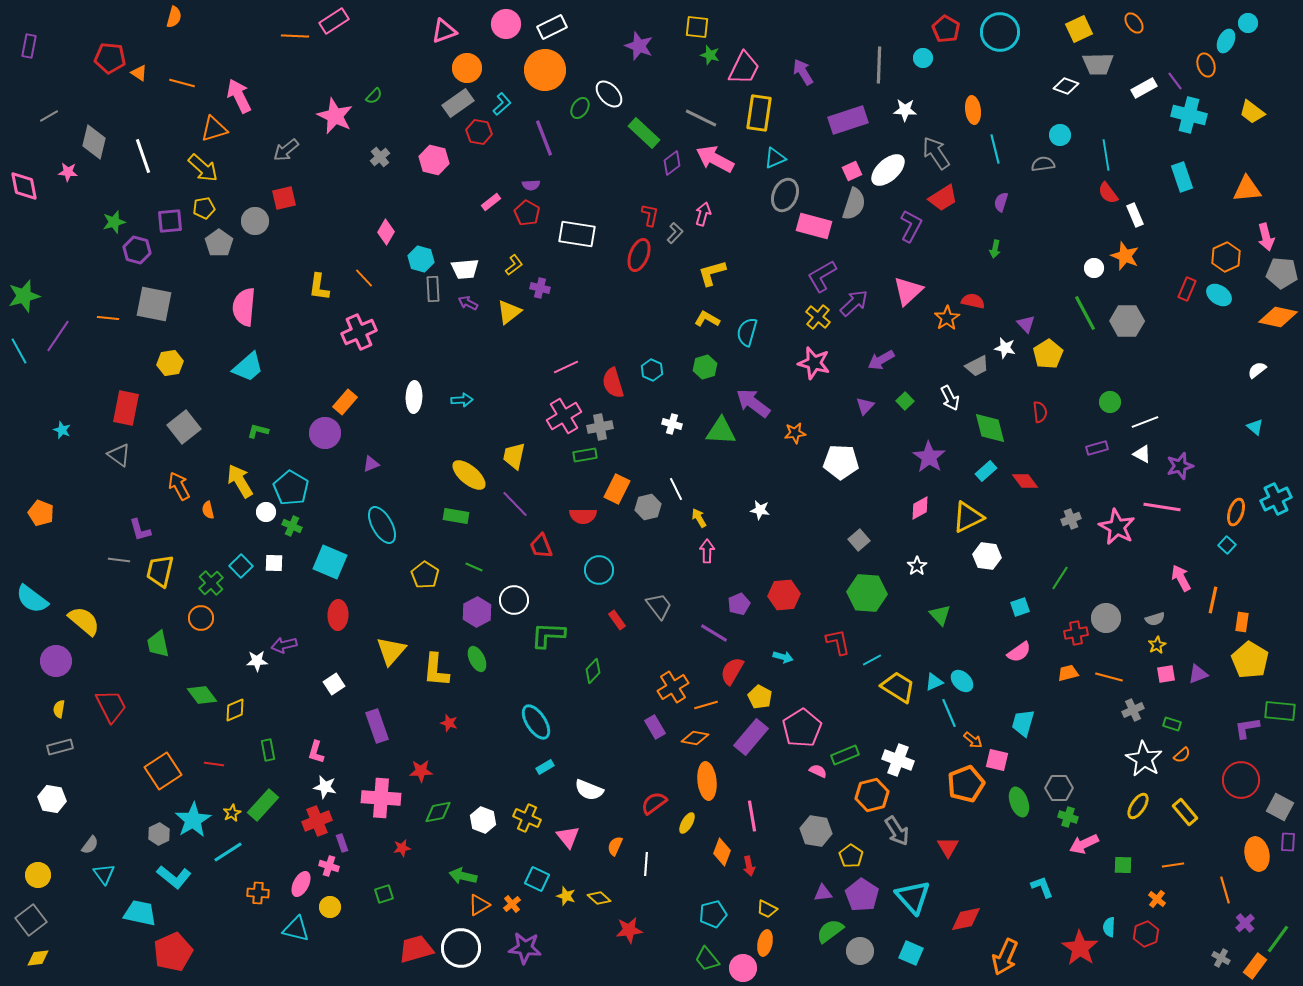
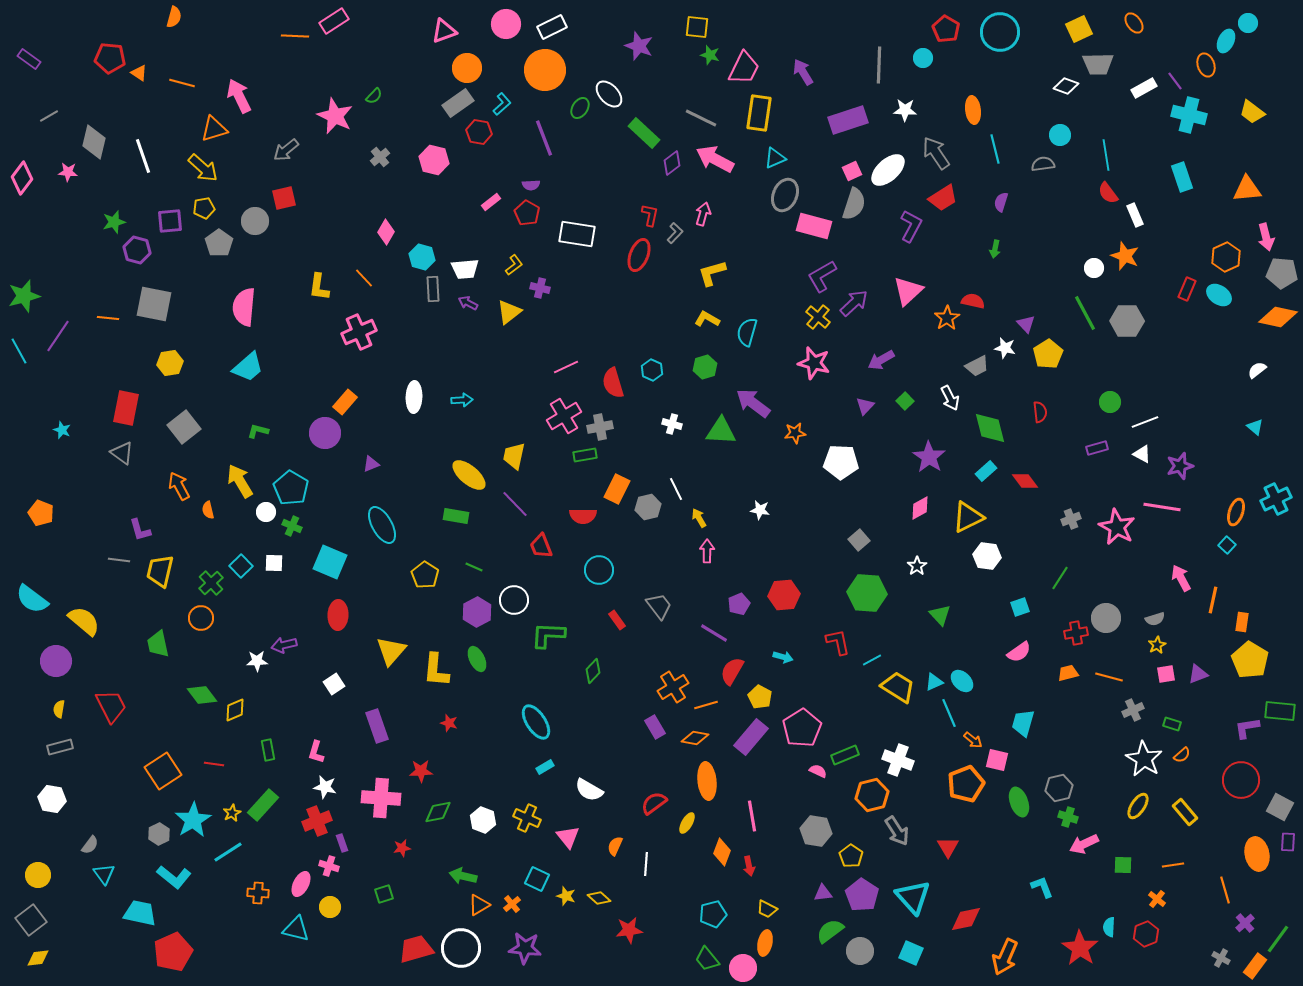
purple rectangle at (29, 46): moved 13 px down; rotated 65 degrees counterclockwise
pink diamond at (24, 186): moved 2 px left, 8 px up; rotated 48 degrees clockwise
cyan hexagon at (421, 259): moved 1 px right, 2 px up
gray triangle at (119, 455): moved 3 px right, 2 px up
gray hexagon at (1059, 788): rotated 12 degrees counterclockwise
white semicircle at (589, 790): rotated 8 degrees clockwise
